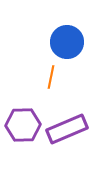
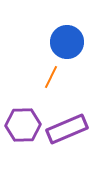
orange line: rotated 15 degrees clockwise
